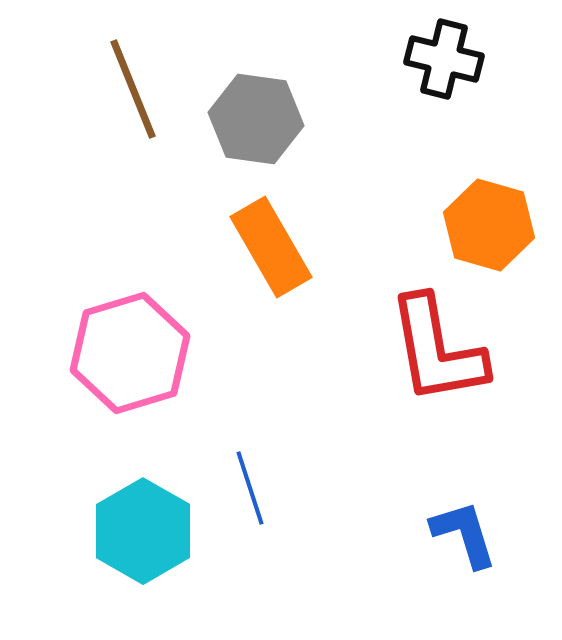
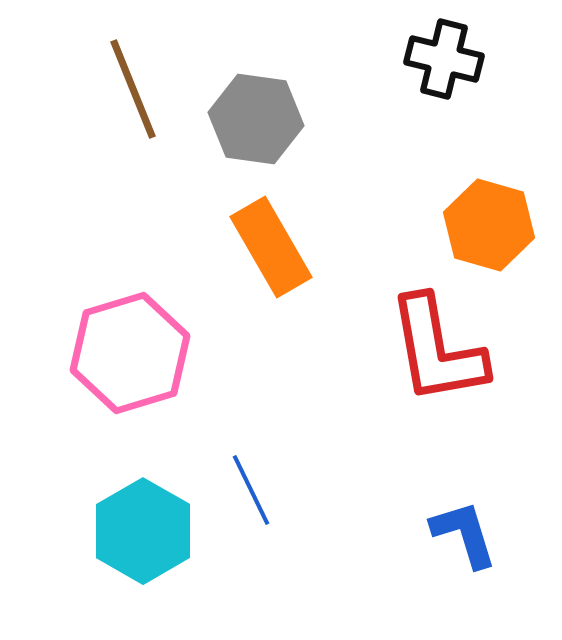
blue line: moved 1 px right, 2 px down; rotated 8 degrees counterclockwise
